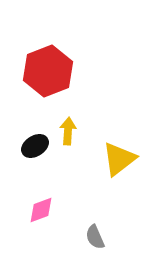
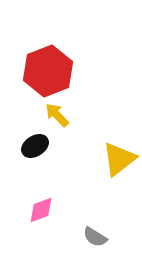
yellow arrow: moved 11 px left, 16 px up; rotated 48 degrees counterclockwise
gray semicircle: rotated 35 degrees counterclockwise
